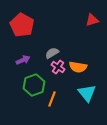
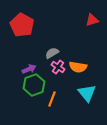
purple arrow: moved 6 px right, 9 px down
